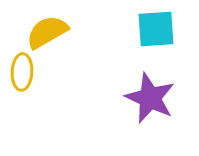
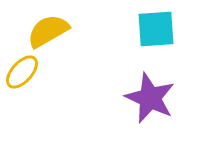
yellow semicircle: moved 1 px right, 1 px up
yellow ellipse: rotated 39 degrees clockwise
